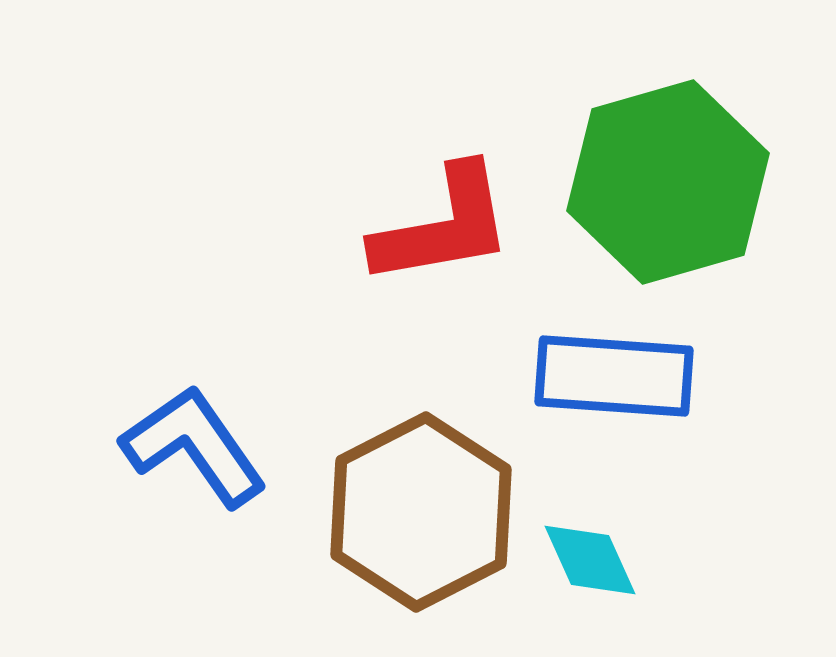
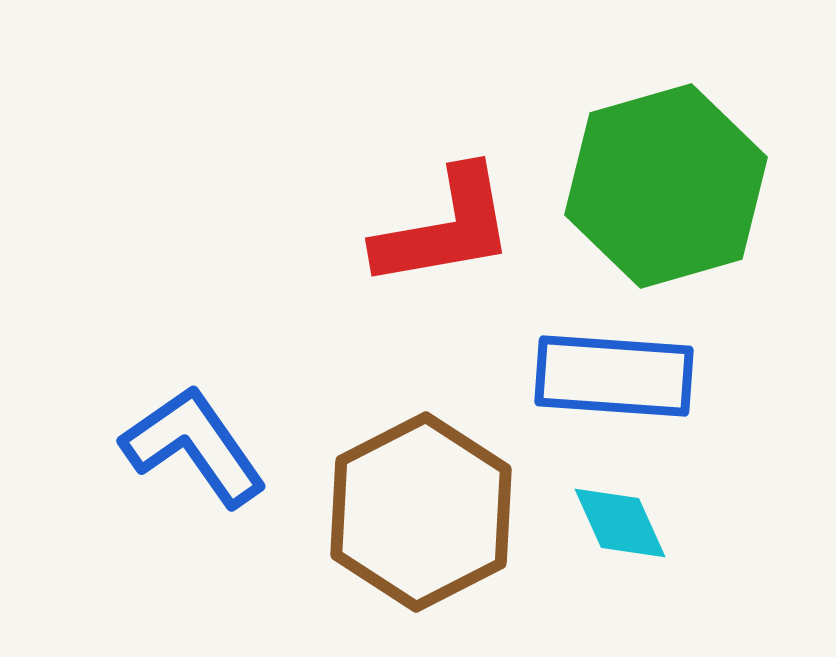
green hexagon: moved 2 px left, 4 px down
red L-shape: moved 2 px right, 2 px down
cyan diamond: moved 30 px right, 37 px up
